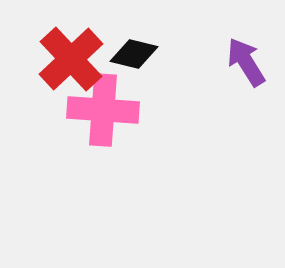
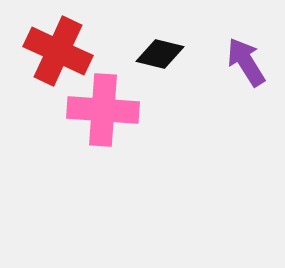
black diamond: moved 26 px right
red cross: moved 13 px left, 8 px up; rotated 22 degrees counterclockwise
